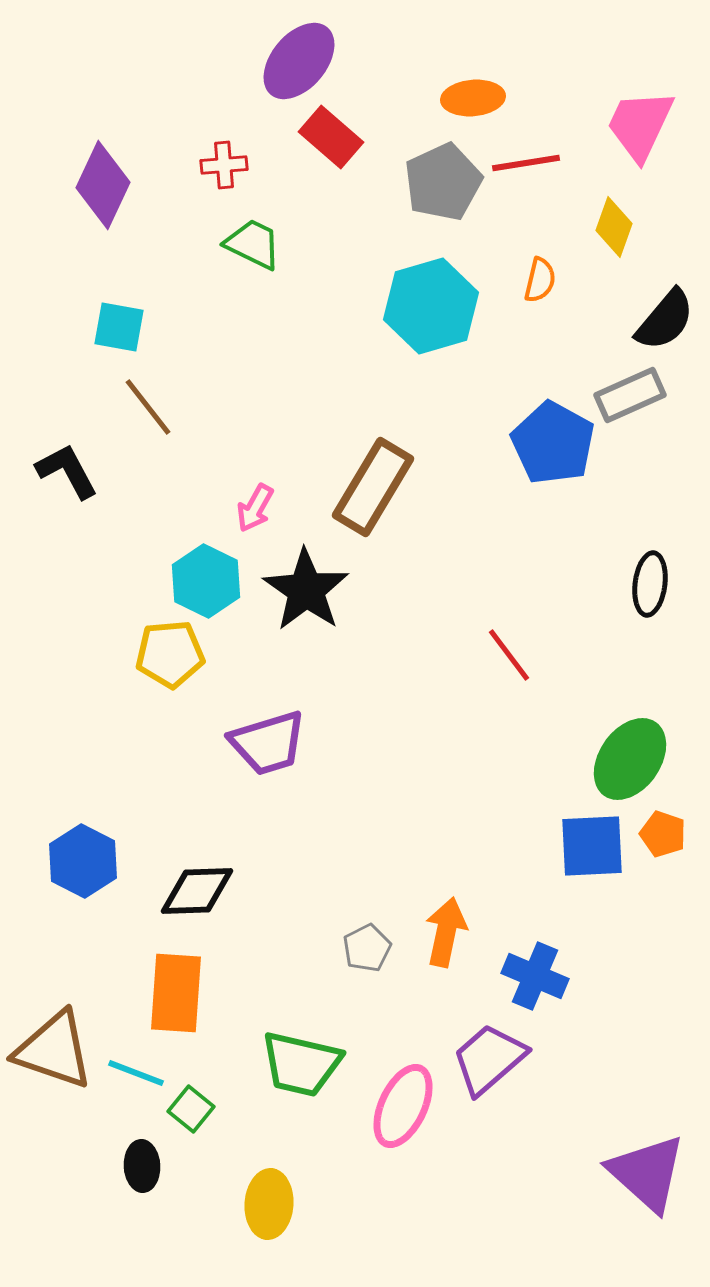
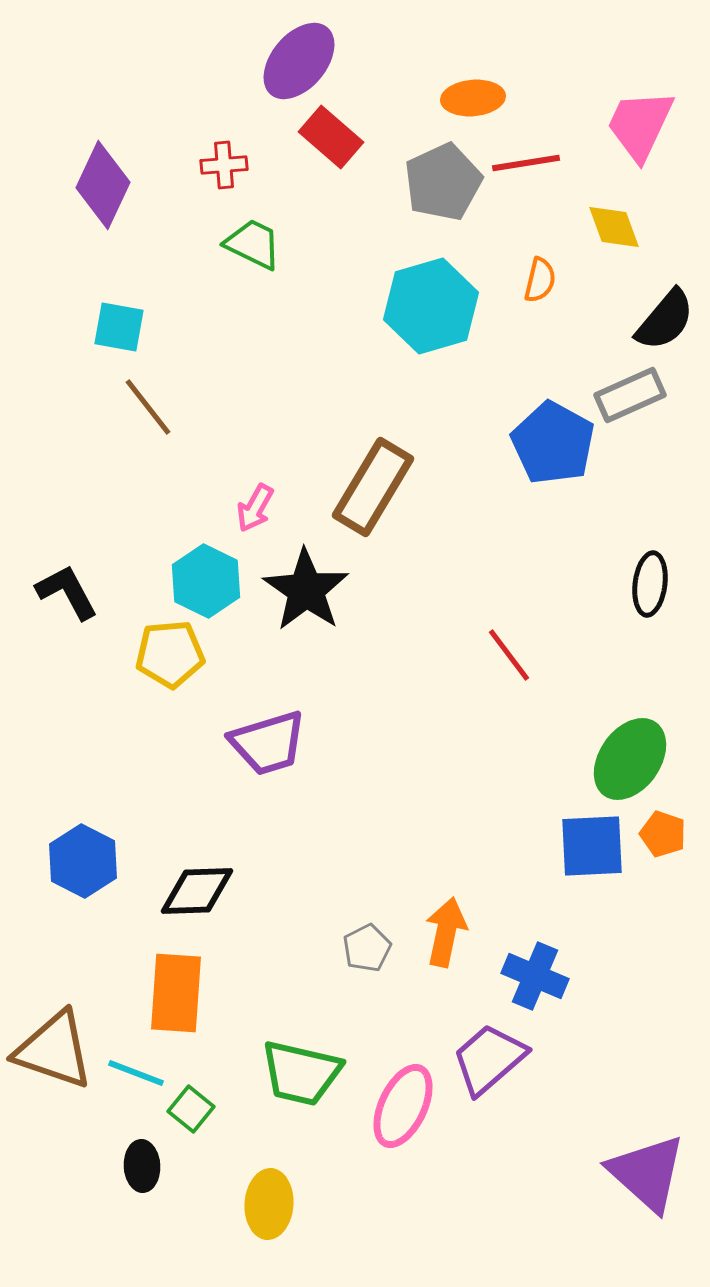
yellow diamond at (614, 227): rotated 40 degrees counterclockwise
black L-shape at (67, 471): moved 121 px down
green trapezoid at (301, 1064): moved 9 px down
